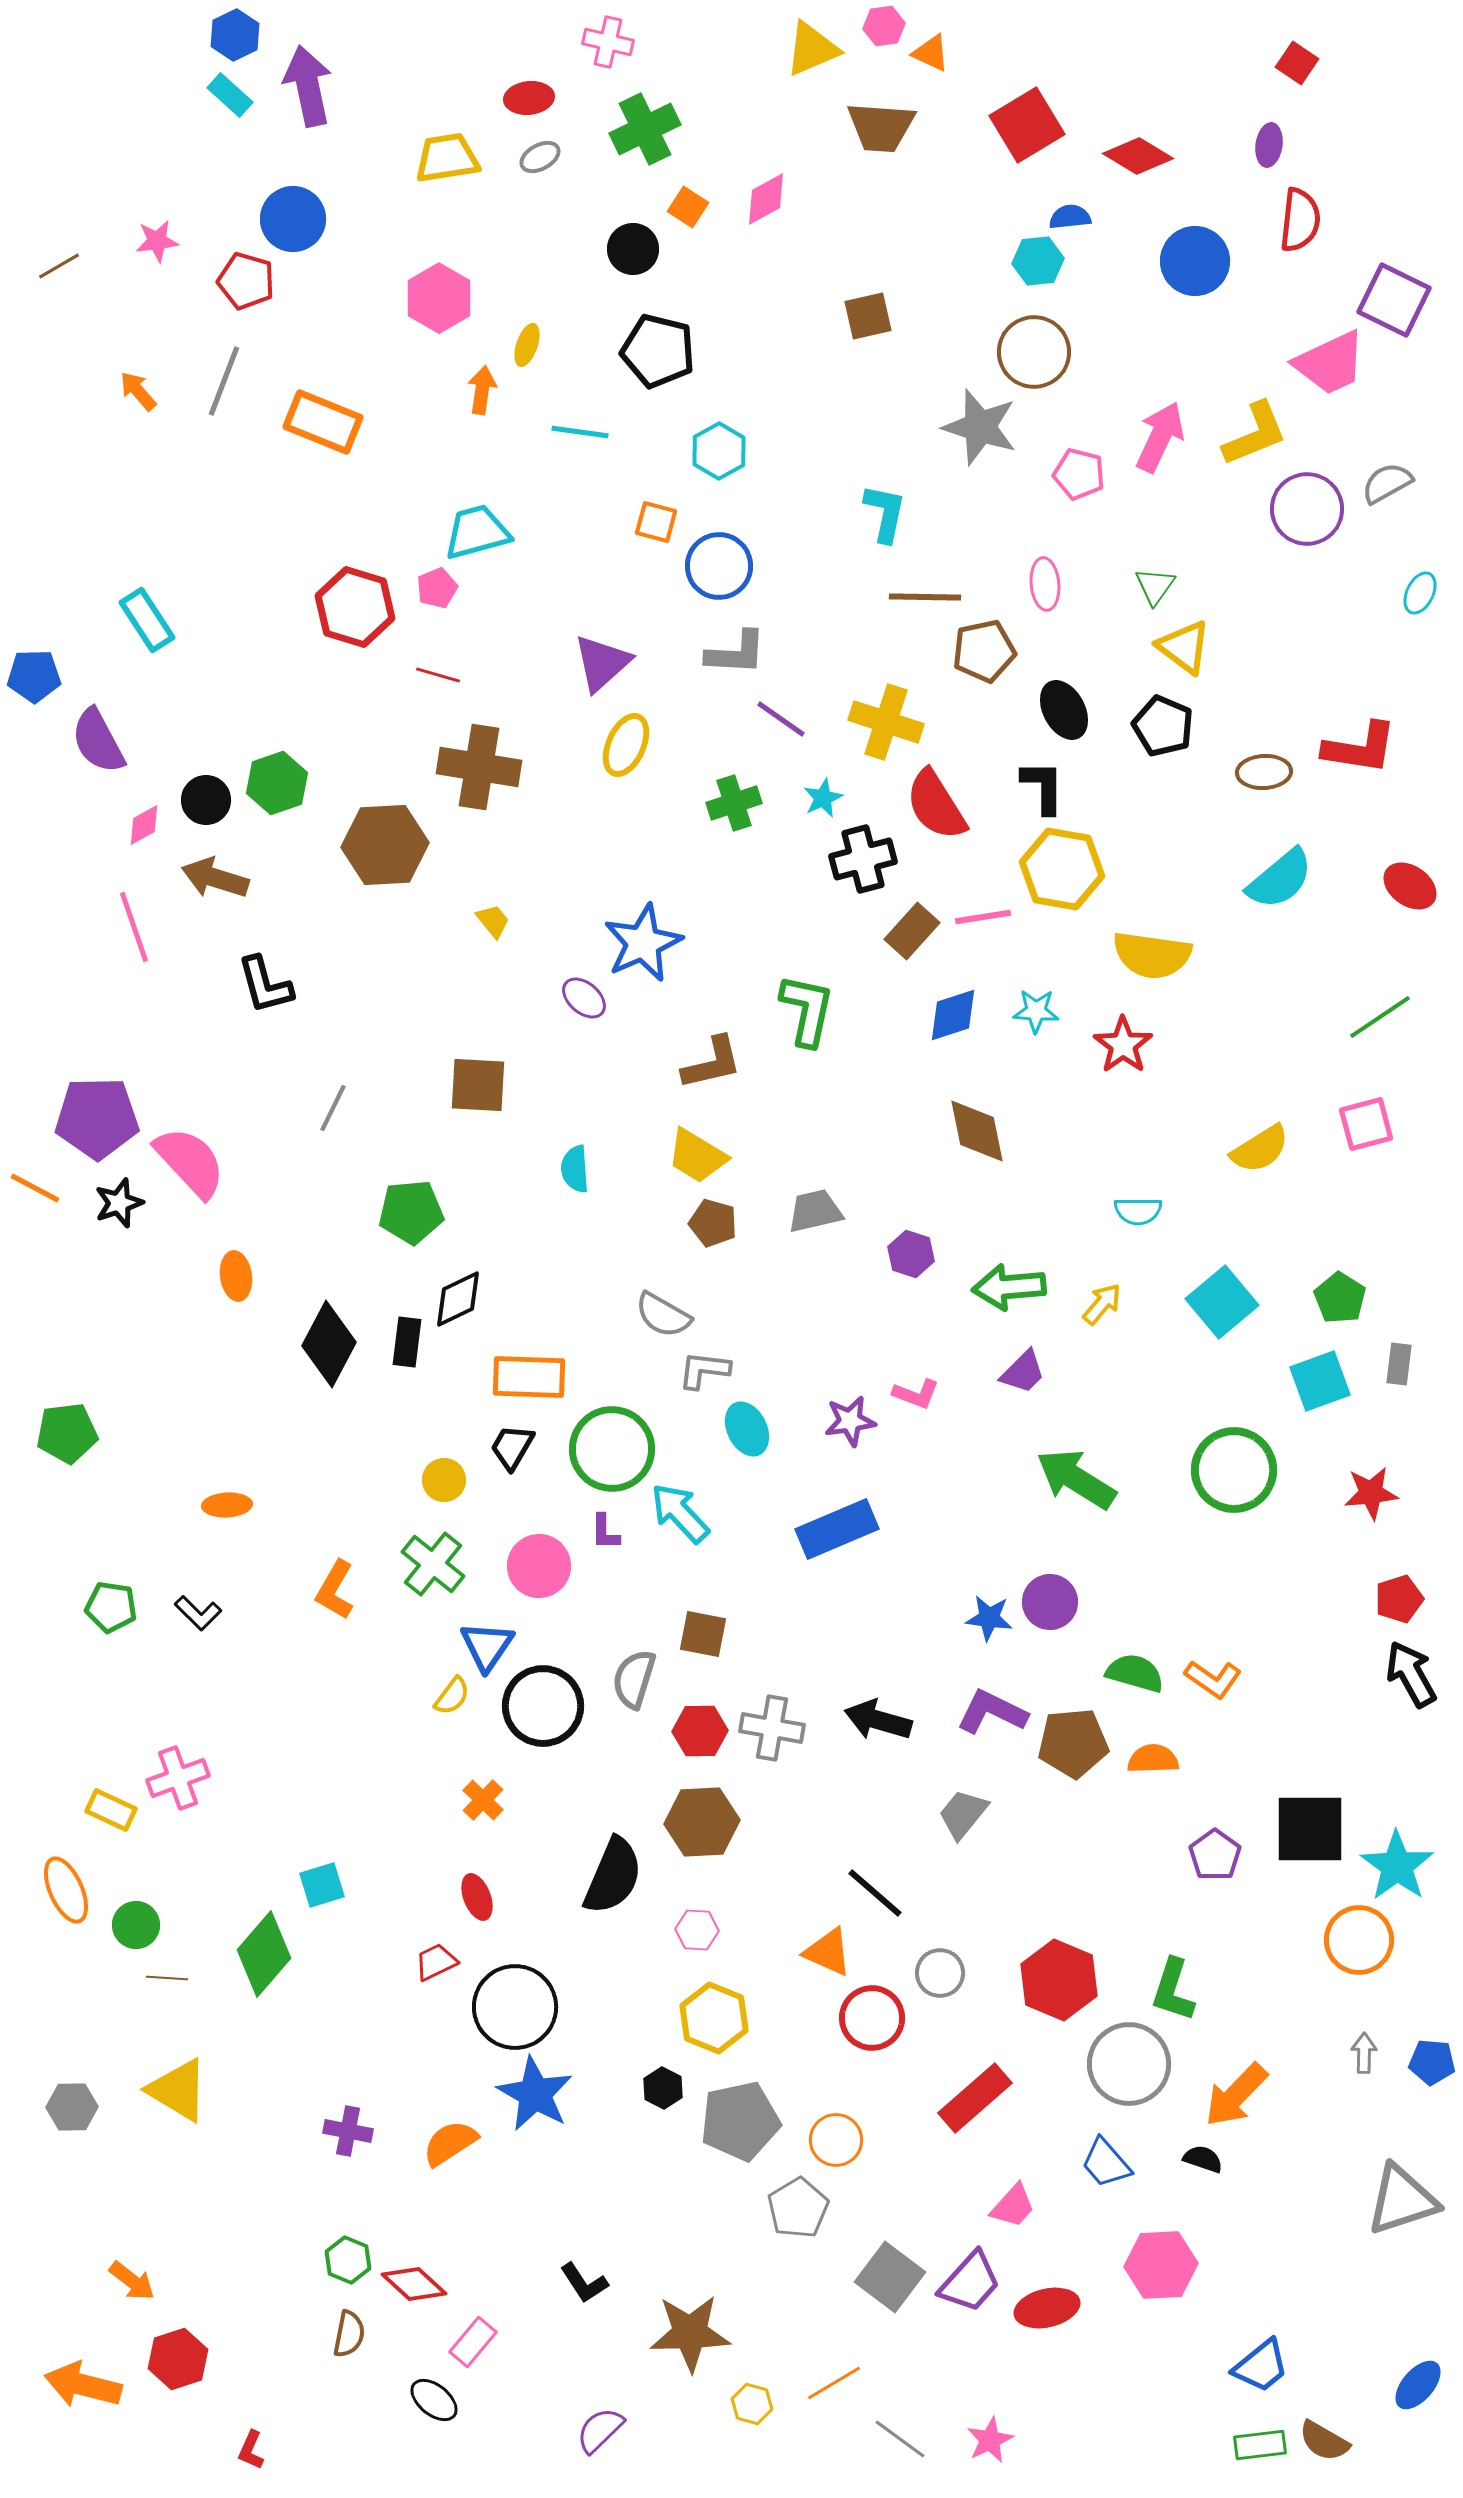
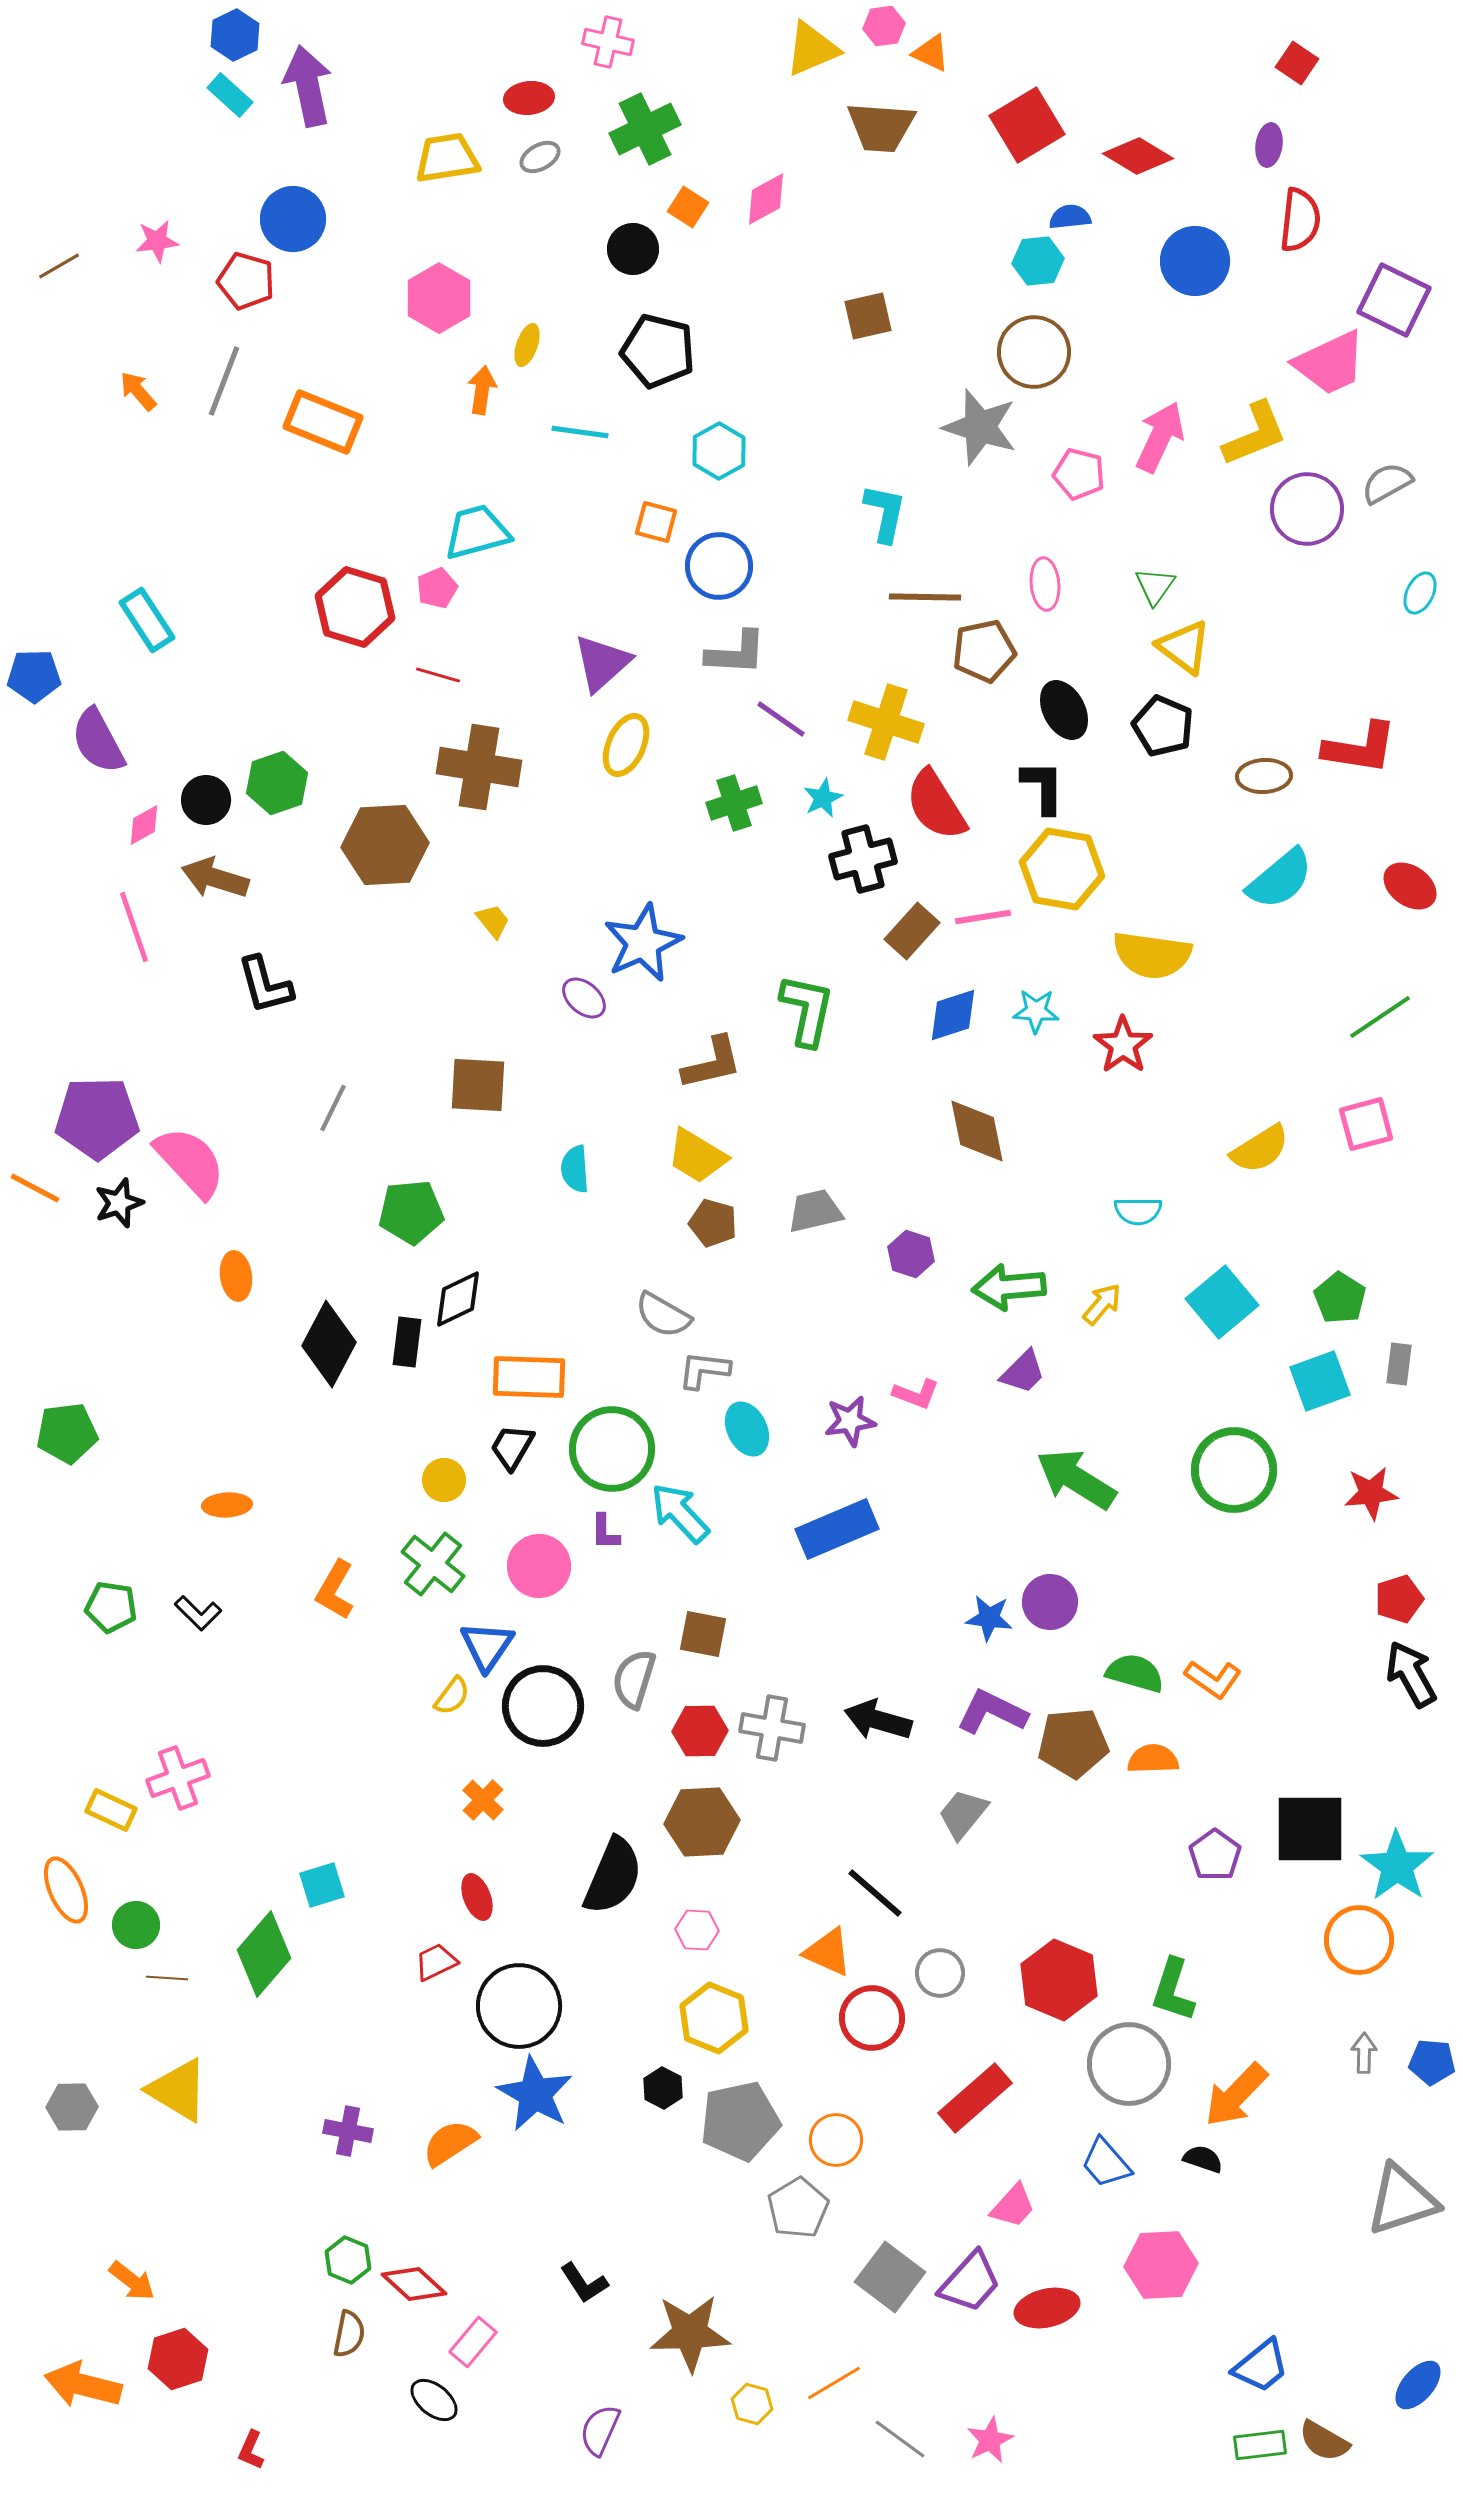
brown ellipse at (1264, 772): moved 4 px down
black circle at (515, 2007): moved 4 px right, 1 px up
purple semicircle at (600, 2430): rotated 22 degrees counterclockwise
